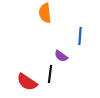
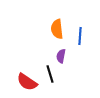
orange semicircle: moved 12 px right, 16 px down
purple semicircle: rotated 64 degrees clockwise
black line: rotated 24 degrees counterclockwise
